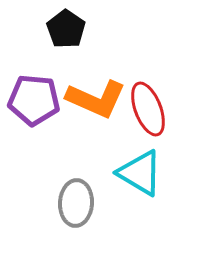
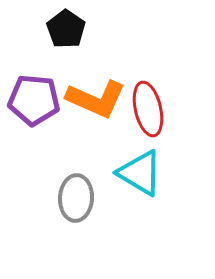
red ellipse: rotated 8 degrees clockwise
gray ellipse: moved 5 px up
